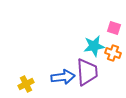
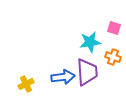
cyan star: moved 4 px left, 4 px up
orange cross: moved 4 px down
